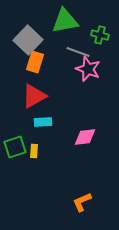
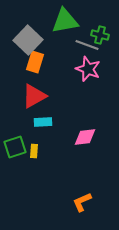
gray line: moved 9 px right, 7 px up
